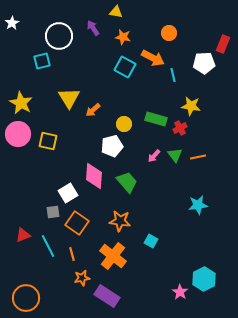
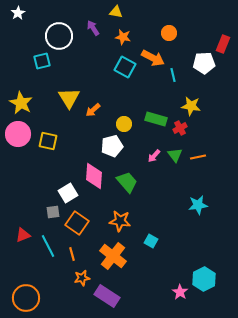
white star at (12, 23): moved 6 px right, 10 px up
